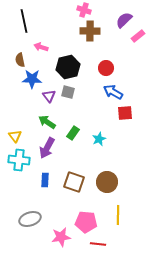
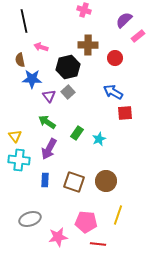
brown cross: moved 2 px left, 14 px down
red circle: moved 9 px right, 10 px up
gray square: rotated 32 degrees clockwise
green rectangle: moved 4 px right
purple arrow: moved 2 px right, 1 px down
brown circle: moved 1 px left, 1 px up
yellow line: rotated 18 degrees clockwise
pink star: moved 3 px left
